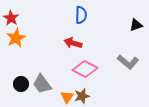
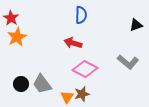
orange star: moved 1 px right, 1 px up
brown star: moved 2 px up
